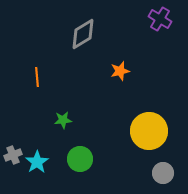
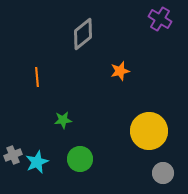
gray diamond: rotated 8 degrees counterclockwise
cyan star: rotated 10 degrees clockwise
